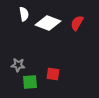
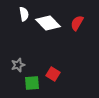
white diamond: rotated 25 degrees clockwise
gray star: rotated 24 degrees counterclockwise
red square: rotated 24 degrees clockwise
green square: moved 2 px right, 1 px down
